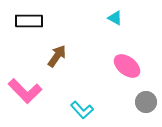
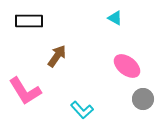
pink L-shape: rotated 12 degrees clockwise
gray circle: moved 3 px left, 3 px up
